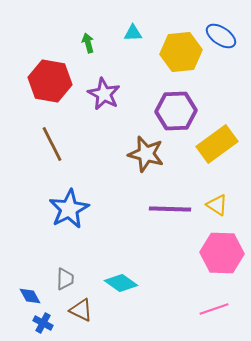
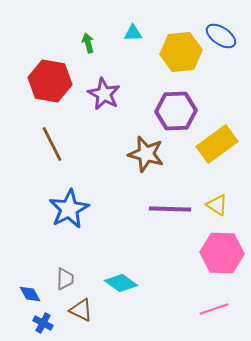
blue diamond: moved 2 px up
